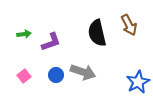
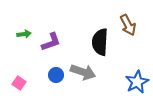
brown arrow: moved 1 px left
black semicircle: moved 3 px right, 9 px down; rotated 16 degrees clockwise
pink square: moved 5 px left, 7 px down; rotated 16 degrees counterclockwise
blue star: moved 1 px left
